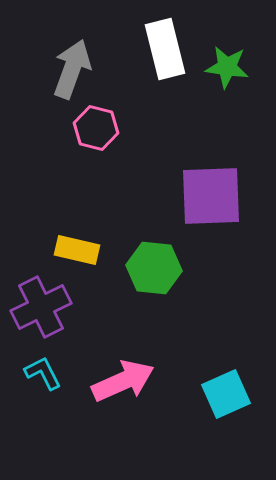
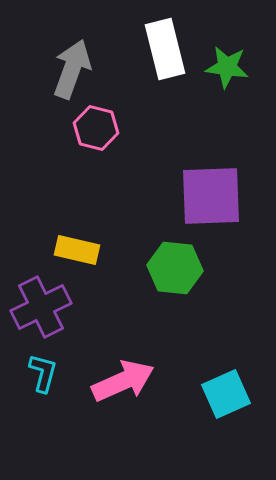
green hexagon: moved 21 px right
cyan L-shape: rotated 42 degrees clockwise
